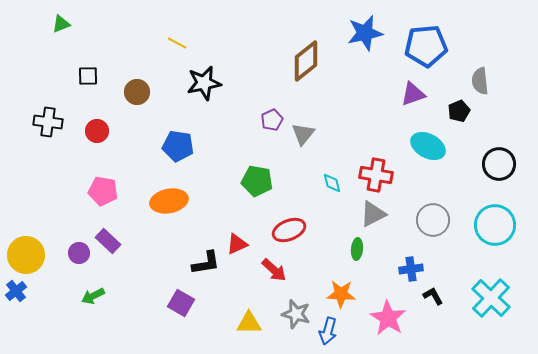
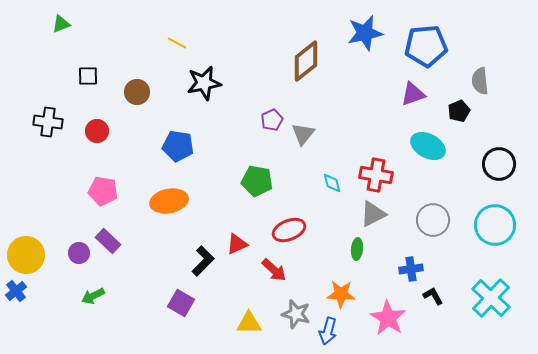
black L-shape at (206, 263): moved 3 px left, 2 px up; rotated 36 degrees counterclockwise
